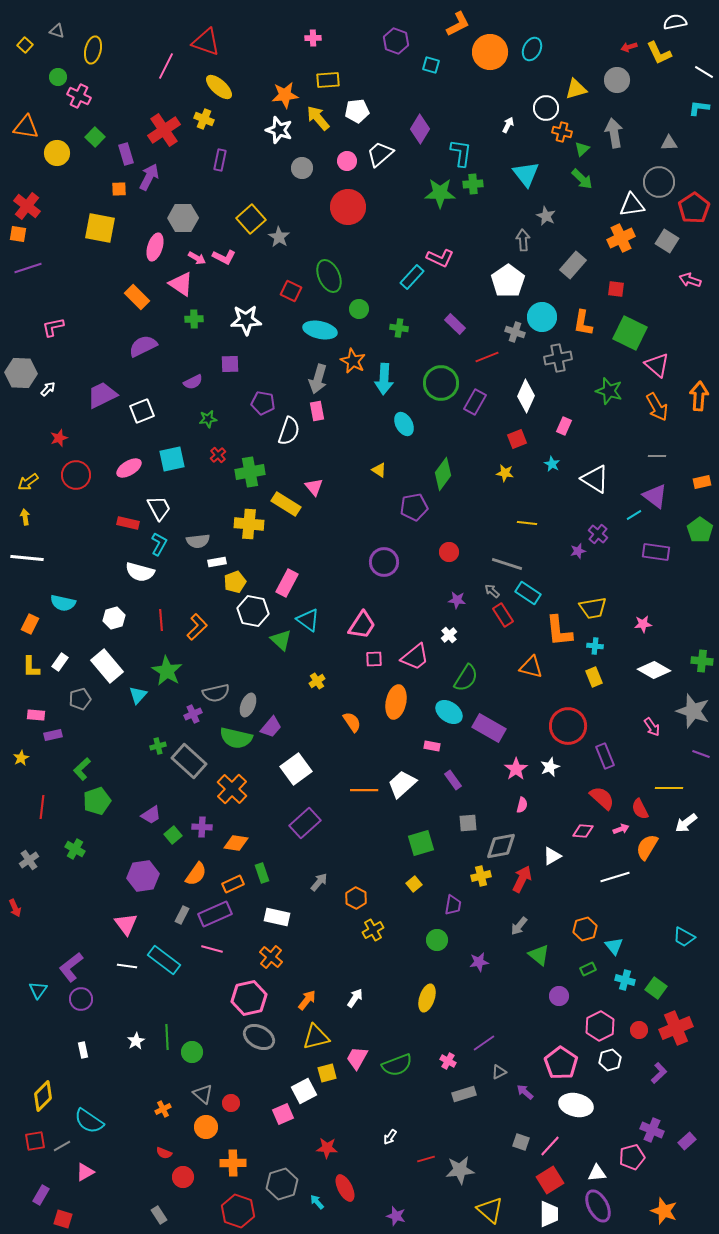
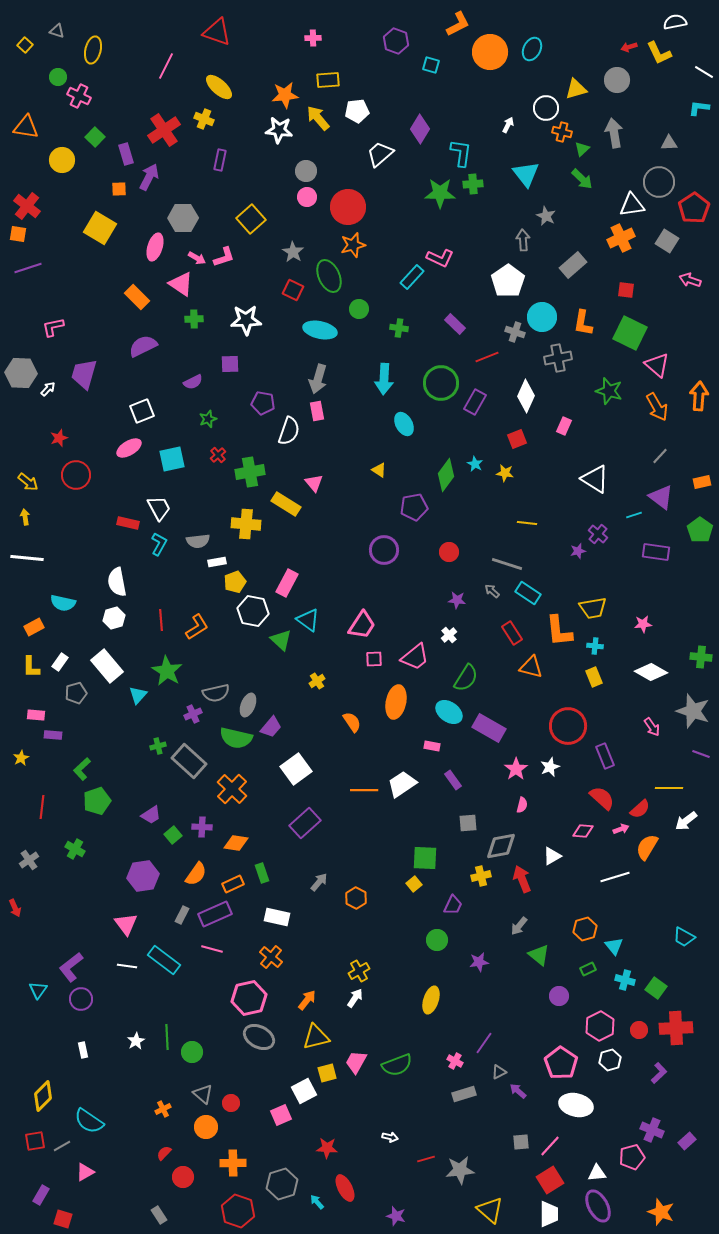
red triangle at (206, 42): moved 11 px right, 10 px up
white star at (279, 130): rotated 12 degrees counterclockwise
yellow circle at (57, 153): moved 5 px right, 7 px down
pink circle at (347, 161): moved 40 px left, 36 px down
gray circle at (302, 168): moved 4 px right, 3 px down
yellow square at (100, 228): rotated 20 degrees clockwise
gray star at (279, 237): moved 14 px right, 15 px down
pink L-shape at (224, 257): rotated 45 degrees counterclockwise
gray rectangle at (573, 265): rotated 8 degrees clockwise
red square at (616, 289): moved 10 px right, 1 px down
red square at (291, 291): moved 2 px right, 1 px up
orange star at (353, 361): moved 116 px up; rotated 30 degrees clockwise
purple trapezoid at (102, 395): moved 18 px left, 21 px up; rotated 48 degrees counterclockwise
green star at (208, 419): rotated 12 degrees counterclockwise
gray line at (657, 456): moved 3 px right; rotated 48 degrees counterclockwise
cyan star at (552, 464): moved 77 px left
pink ellipse at (129, 468): moved 20 px up
green diamond at (443, 474): moved 3 px right, 1 px down
yellow arrow at (28, 482): rotated 105 degrees counterclockwise
pink triangle at (314, 487): moved 4 px up
purple triangle at (655, 496): moved 6 px right, 1 px down
cyan line at (634, 515): rotated 14 degrees clockwise
yellow cross at (249, 524): moved 3 px left
purple circle at (384, 562): moved 12 px up
white semicircle at (140, 572): moved 23 px left, 10 px down; rotated 64 degrees clockwise
red rectangle at (503, 615): moved 9 px right, 18 px down
orange rectangle at (30, 624): moved 4 px right, 3 px down; rotated 36 degrees clockwise
orange L-shape at (197, 627): rotated 12 degrees clockwise
green cross at (702, 661): moved 1 px left, 4 px up
white diamond at (654, 670): moved 3 px left, 2 px down
gray pentagon at (80, 699): moved 4 px left, 6 px up
purple rectangle at (53, 735): rotated 18 degrees clockwise
white trapezoid at (402, 784): rotated 8 degrees clockwise
red semicircle at (640, 809): rotated 105 degrees counterclockwise
white arrow at (686, 823): moved 2 px up
green square at (421, 843): moved 4 px right, 15 px down; rotated 20 degrees clockwise
red arrow at (522, 879): rotated 48 degrees counterclockwise
purple trapezoid at (453, 905): rotated 15 degrees clockwise
yellow cross at (373, 930): moved 14 px left, 41 px down
yellow ellipse at (427, 998): moved 4 px right, 2 px down
red cross at (676, 1028): rotated 20 degrees clockwise
purple line at (484, 1043): rotated 20 degrees counterclockwise
pink trapezoid at (357, 1058): moved 1 px left, 4 px down
pink cross at (448, 1061): moved 7 px right
purple arrow at (525, 1092): moved 7 px left, 1 px up
pink square at (283, 1114): moved 2 px left, 1 px down
white arrow at (390, 1137): rotated 112 degrees counterclockwise
gray square at (521, 1142): rotated 24 degrees counterclockwise
red semicircle at (164, 1153): rotated 112 degrees clockwise
orange star at (664, 1211): moved 3 px left, 1 px down
